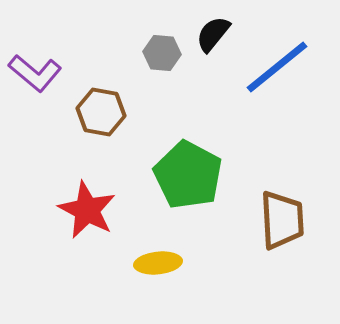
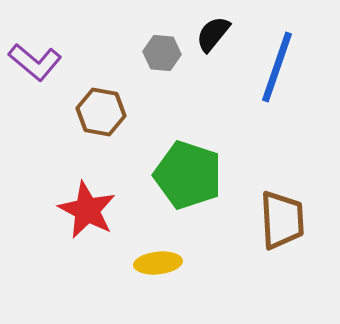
blue line: rotated 32 degrees counterclockwise
purple L-shape: moved 11 px up
green pentagon: rotated 10 degrees counterclockwise
